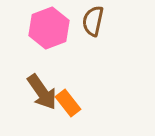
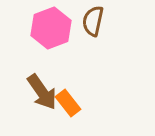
pink hexagon: moved 2 px right
